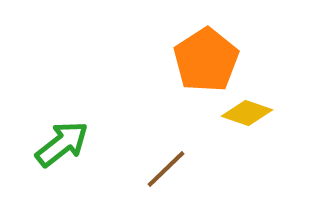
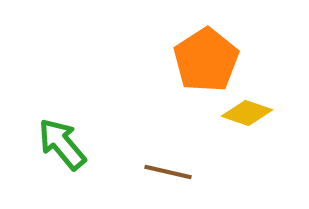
green arrow: rotated 92 degrees counterclockwise
brown line: moved 2 px right, 3 px down; rotated 57 degrees clockwise
